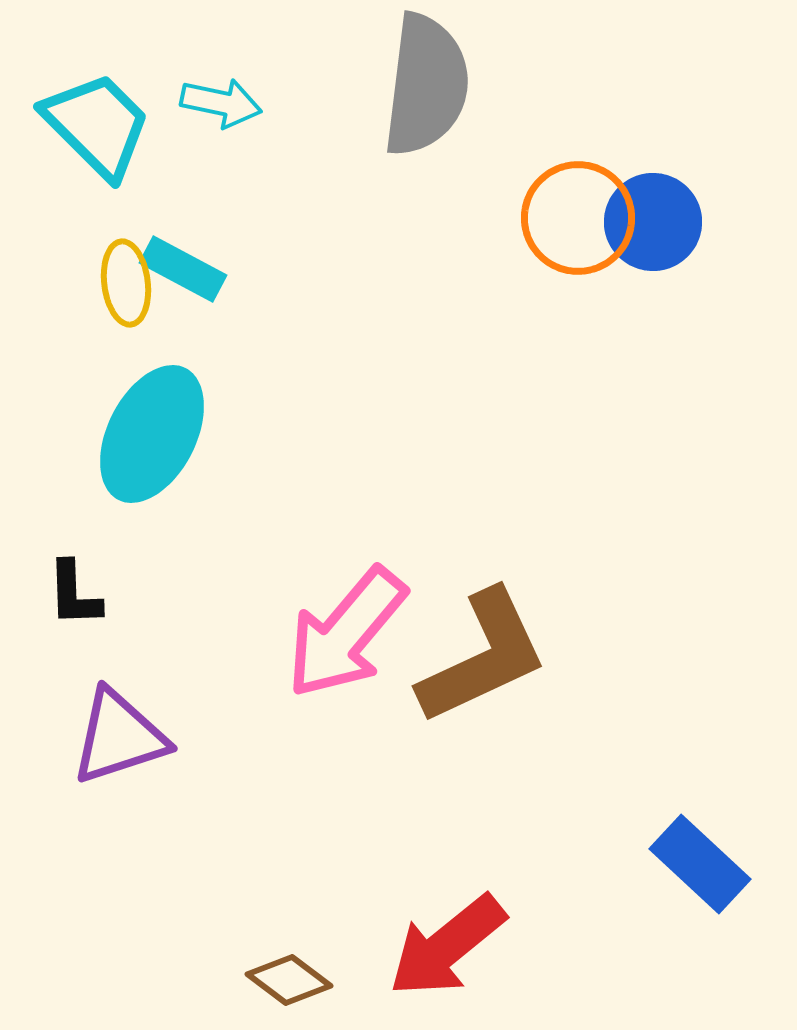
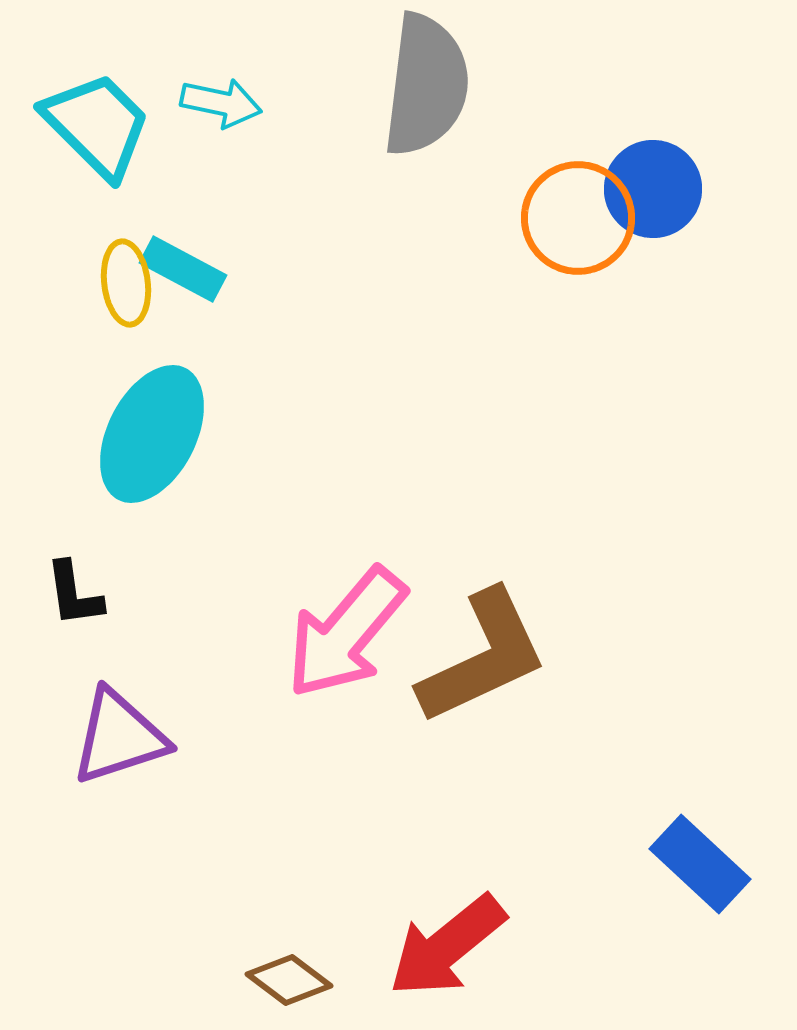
blue circle: moved 33 px up
black L-shape: rotated 6 degrees counterclockwise
